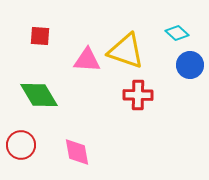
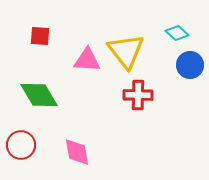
yellow triangle: rotated 33 degrees clockwise
